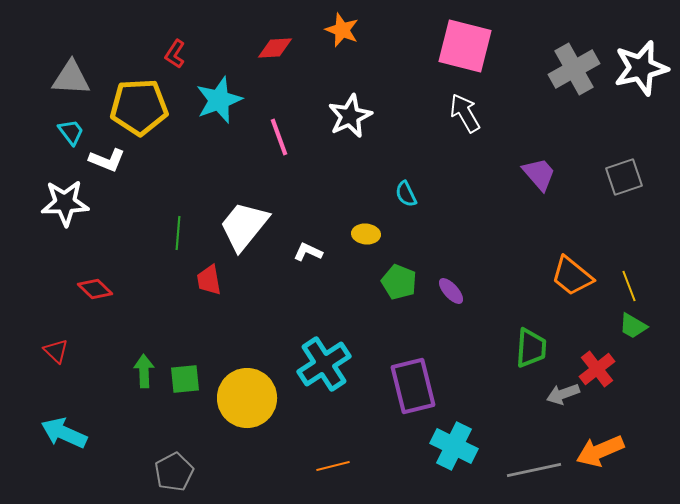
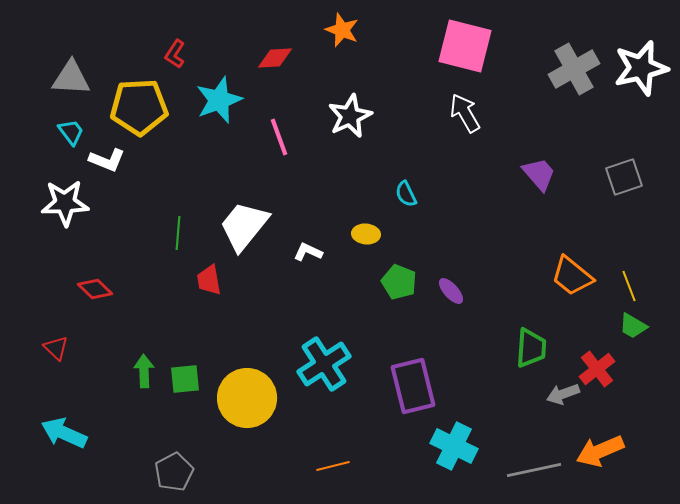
red diamond at (275, 48): moved 10 px down
red triangle at (56, 351): moved 3 px up
